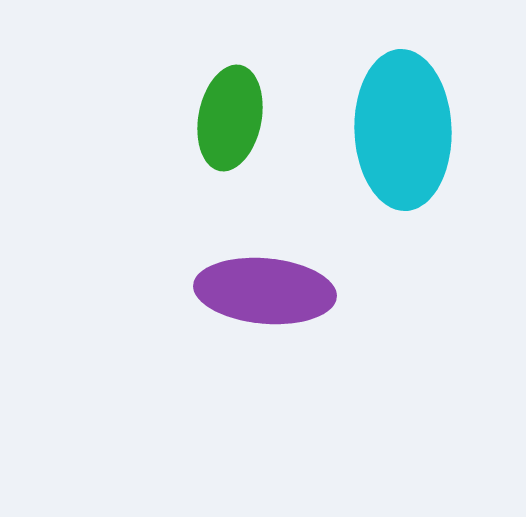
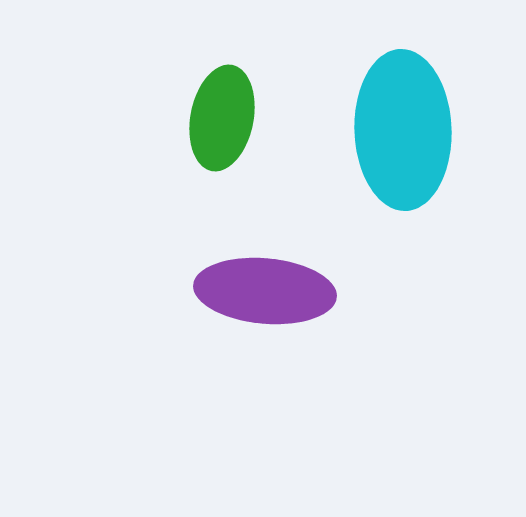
green ellipse: moved 8 px left
